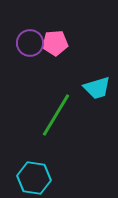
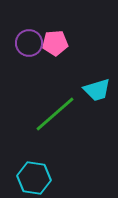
purple circle: moved 1 px left
cyan trapezoid: moved 2 px down
green line: moved 1 px left, 1 px up; rotated 18 degrees clockwise
